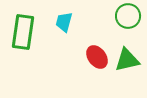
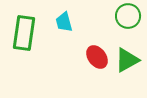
cyan trapezoid: rotated 30 degrees counterclockwise
green rectangle: moved 1 px right, 1 px down
green triangle: rotated 16 degrees counterclockwise
